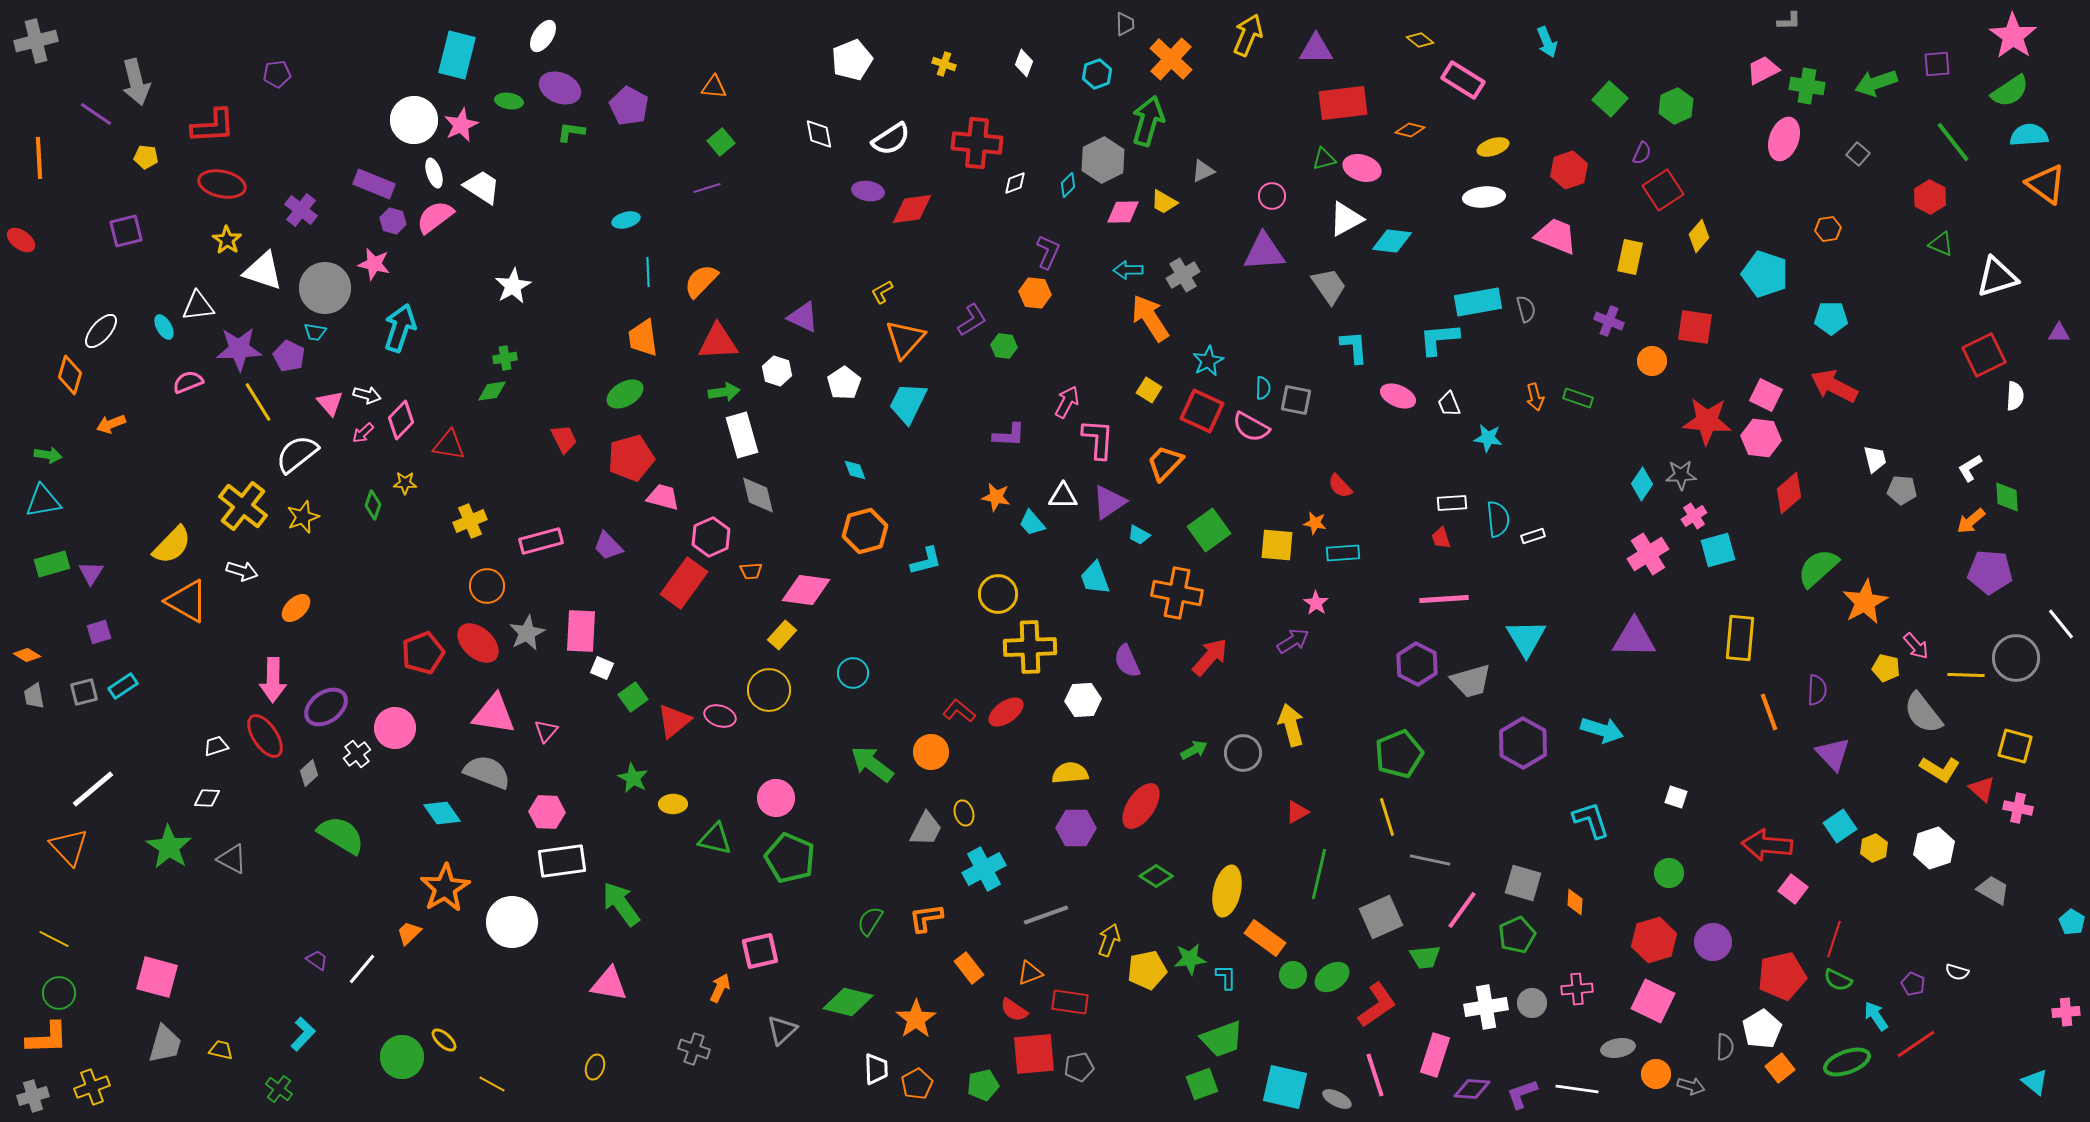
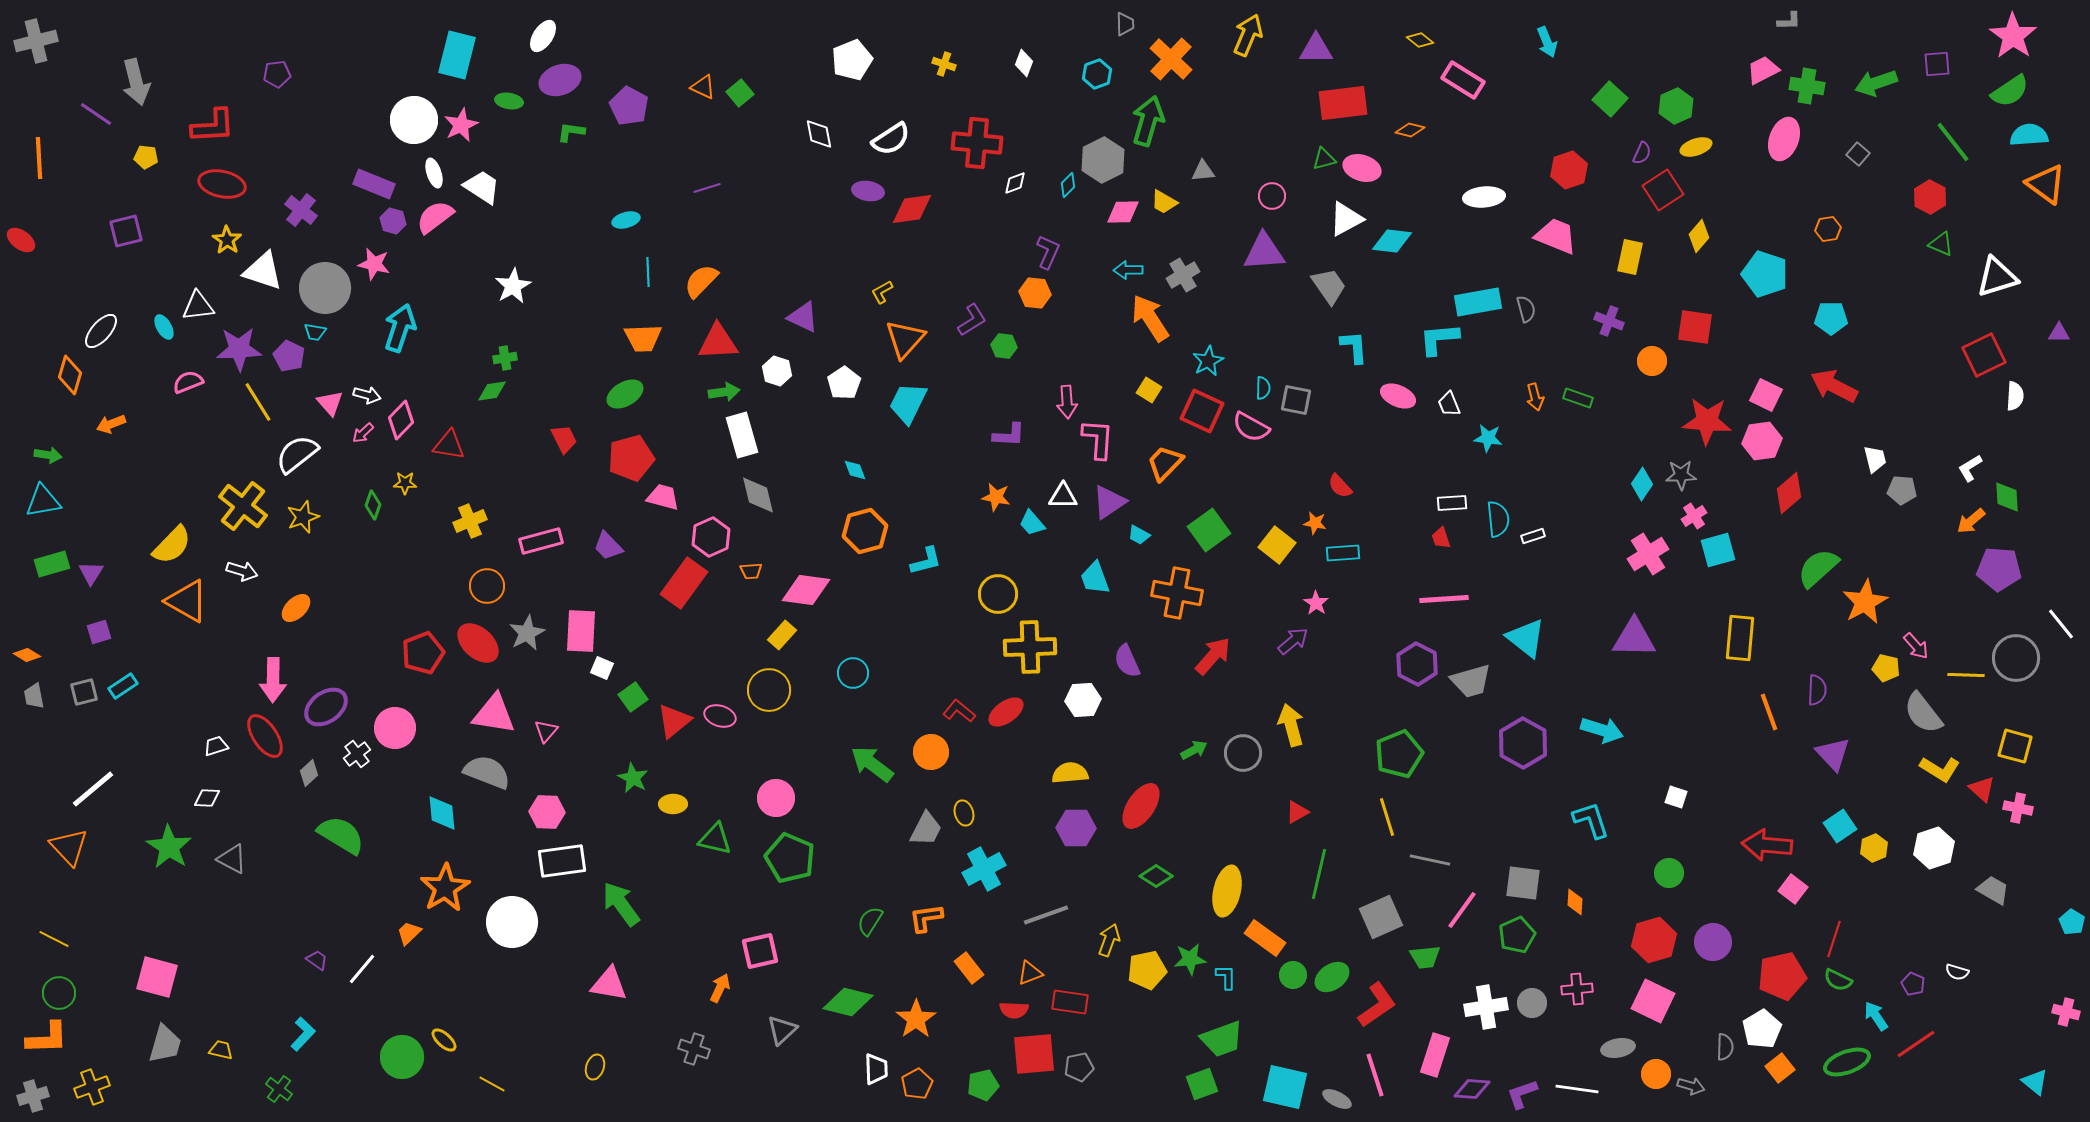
orange triangle at (714, 87): moved 11 px left; rotated 20 degrees clockwise
purple ellipse at (560, 88): moved 8 px up; rotated 42 degrees counterclockwise
green square at (721, 142): moved 19 px right, 49 px up
yellow ellipse at (1493, 147): moved 203 px right
gray triangle at (1203, 171): rotated 20 degrees clockwise
orange trapezoid at (643, 338): rotated 84 degrees counterclockwise
pink arrow at (1067, 402): rotated 148 degrees clockwise
pink hexagon at (1761, 438): moved 1 px right, 3 px down; rotated 15 degrees counterclockwise
yellow square at (1277, 545): rotated 33 degrees clockwise
purple pentagon at (1990, 572): moved 9 px right, 3 px up
cyan triangle at (1526, 638): rotated 21 degrees counterclockwise
purple arrow at (1293, 641): rotated 8 degrees counterclockwise
red arrow at (1210, 657): moved 3 px right, 1 px up
cyan diamond at (442, 813): rotated 30 degrees clockwise
gray square at (1523, 883): rotated 9 degrees counterclockwise
red semicircle at (1014, 1010): rotated 32 degrees counterclockwise
pink cross at (2066, 1012): rotated 20 degrees clockwise
